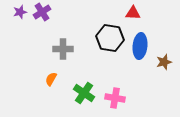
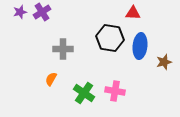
pink cross: moved 7 px up
